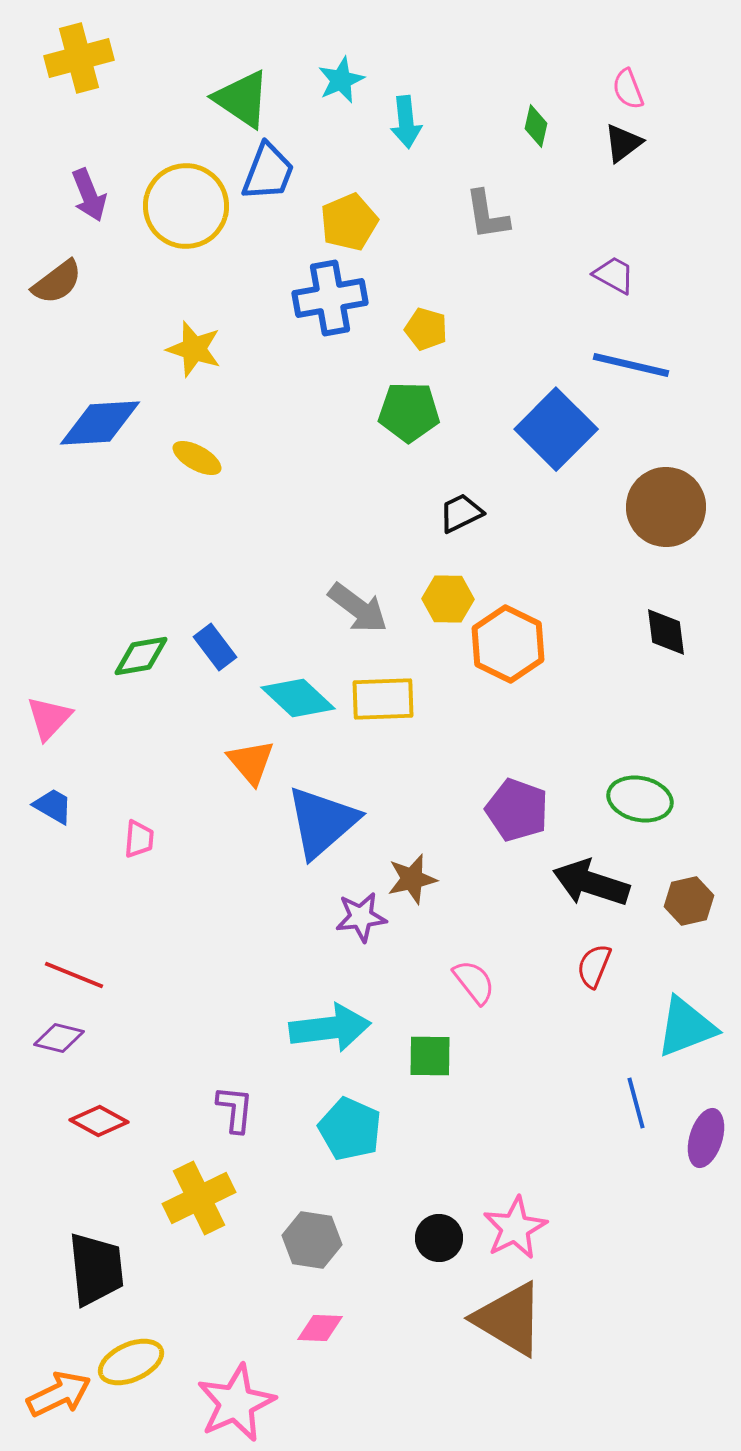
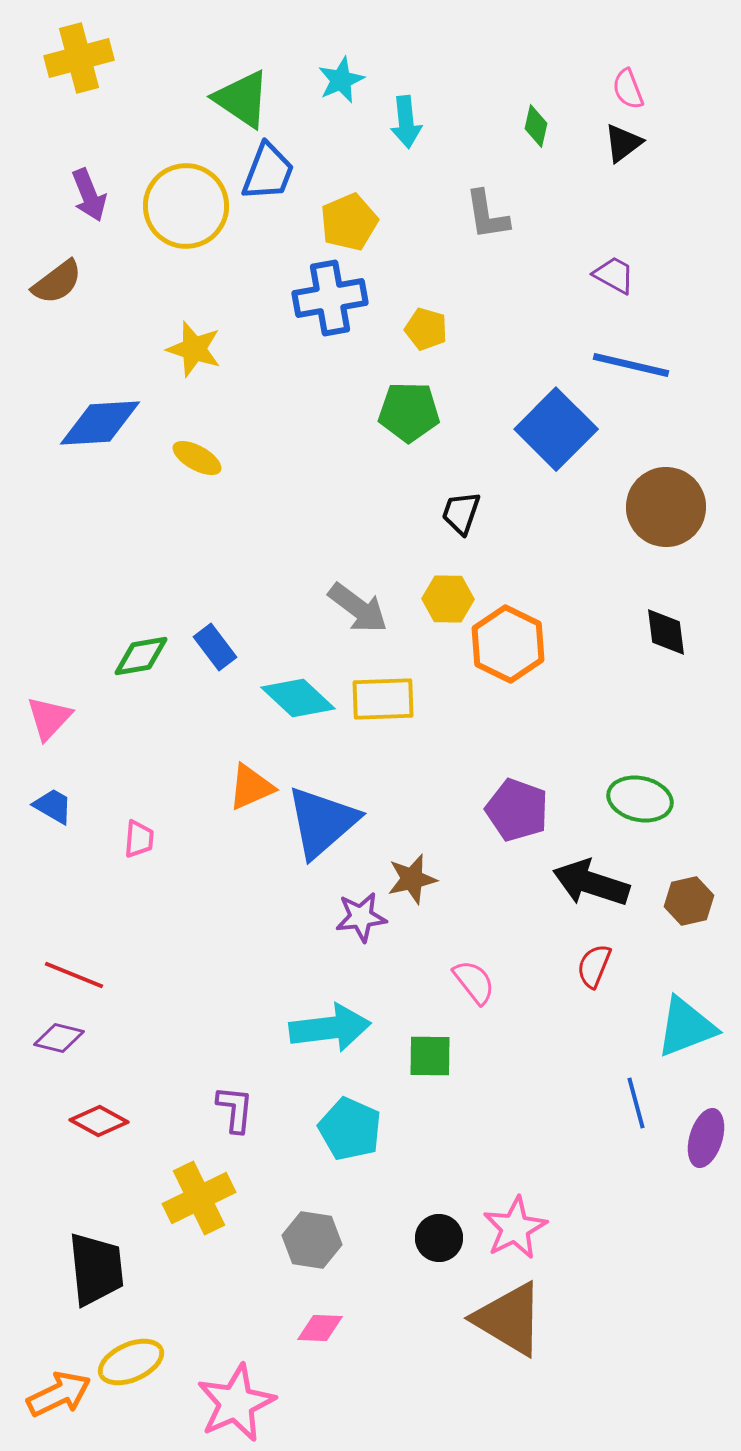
black trapezoid at (461, 513): rotated 45 degrees counterclockwise
orange triangle at (251, 762): moved 25 px down; rotated 46 degrees clockwise
